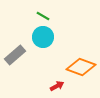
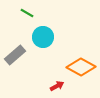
green line: moved 16 px left, 3 px up
orange diamond: rotated 8 degrees clockwise
